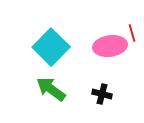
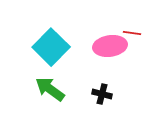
red line: rotated 66 degrees counterclockwise
green arrow: moved 1 px left
